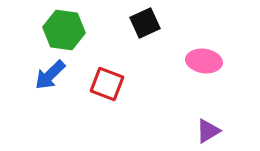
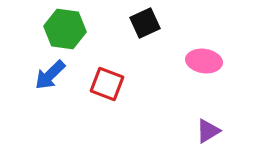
green hexagon: moved 1 px right, 1 px up
